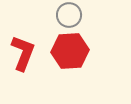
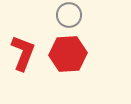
red hexagon: moved 2 px left, 3 px down
